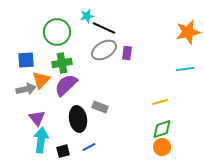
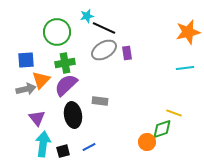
purple rectangle: rotated 16 degrees counterclockwise
green cross: moved 3 px right
cyan line: moved 1 px up
yellow line: moved 14 px right, 11 px down; rotated 35 degrees clockwise
gray rectangle: moved 6 px up; rotated 14 degrees counterclockwise
black ellipse: moved 5 px left, 4 px up
cyan arrow: moved 2 px right, 4 px down
orange circle: moved 15 px left, 5 px up
